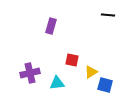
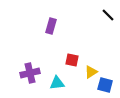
black line: rotated 40 degrees clockwise
